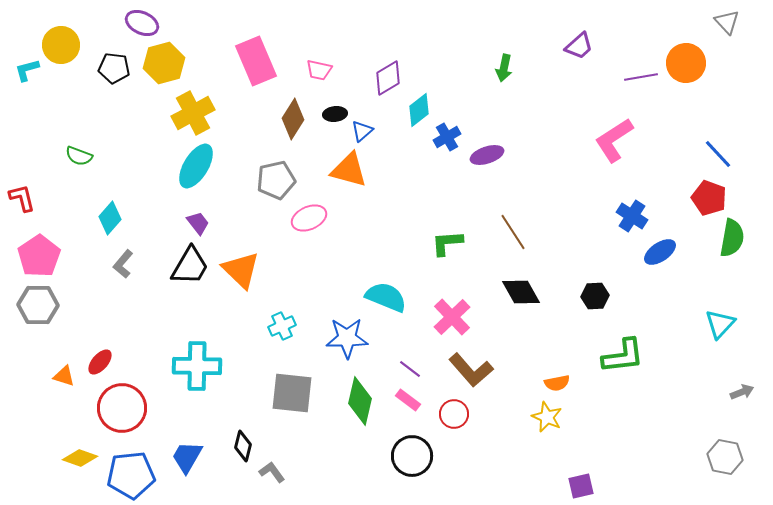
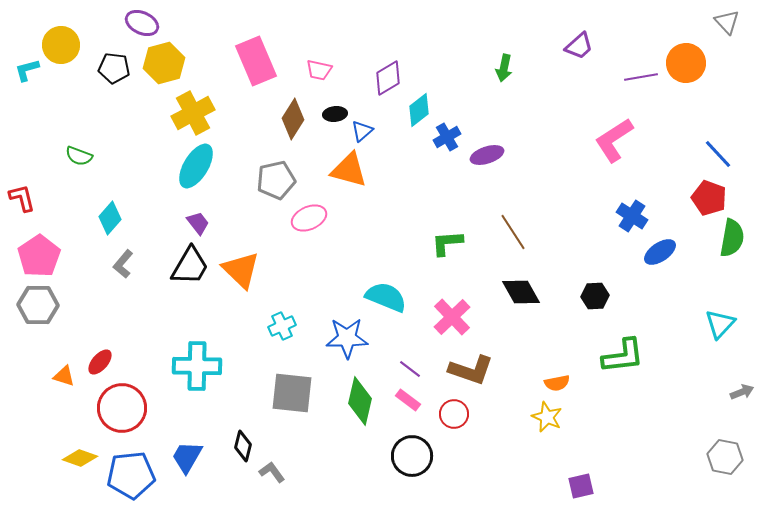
brown L-shape at (471, 370): rotated 30 degrees counterclockwise
